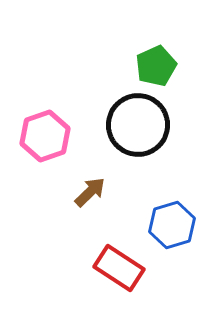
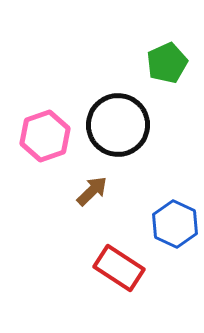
green pentagon: moved 11 px right, 3 px up
black circle: moved 20 px left
brown arrow: moved 2 px right, 1 px up
blue hexagon: moved 3 px right, 1 px up; rotated 18 degrees counterclockwise
